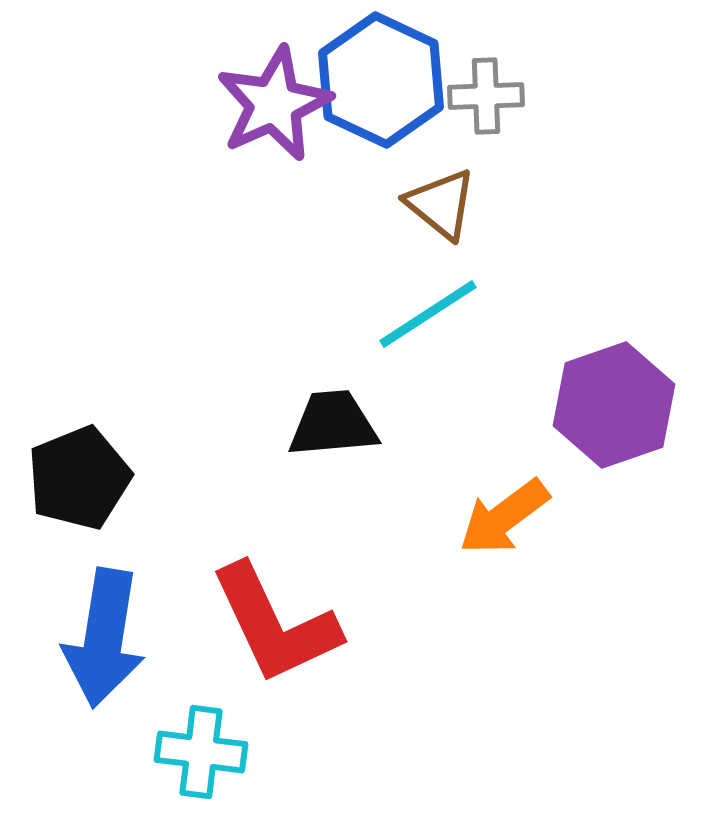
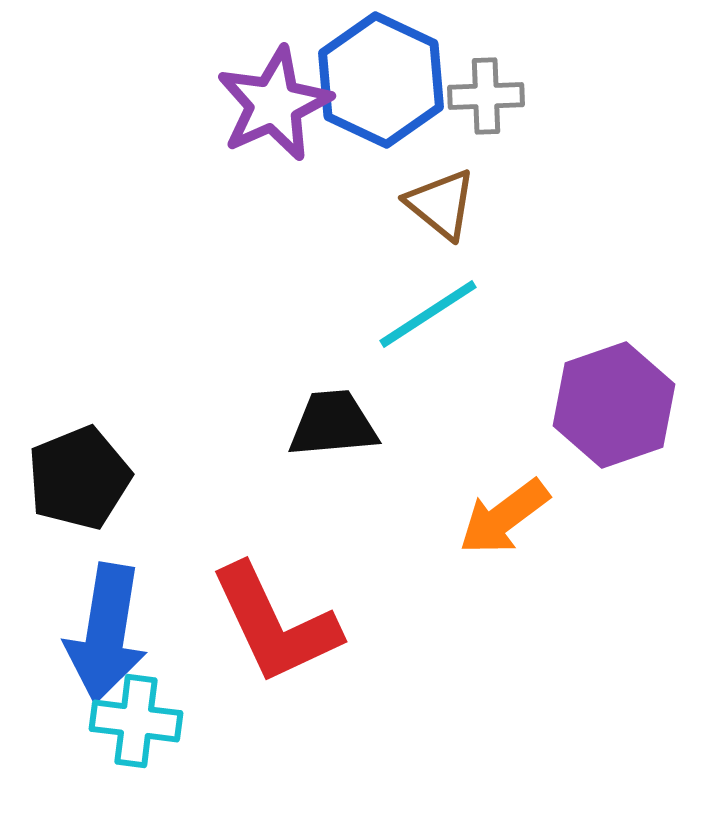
blue arrow: moved 2 px right, 5 px up
cyan cross: moved 65 px left, 31 px up
